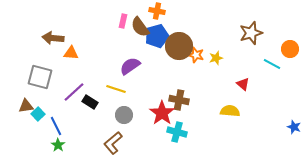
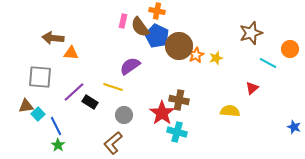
blue pentagon: rotated 30 degrees counterclockwise
orange star: rotated 28 degrees clockwise
cyan line: moved 4 px left, 1 px up
gray square: rotated 10 degrees counterclockwise
red triangle: moved 9 px right, 4 px down; rotated 40 degrees clockwise
yellow line: moved 3 px left, 2 px up
